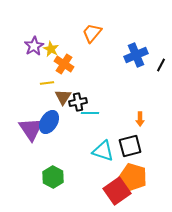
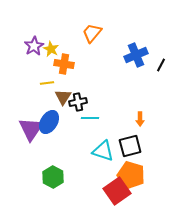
orange cross: rotated 24 degrees counterclockwise
cyan line: moved 5 px down
purple triangle: rotated 8 degrees clockwise
orange pentagon: moved 2 px left, 2 px up
